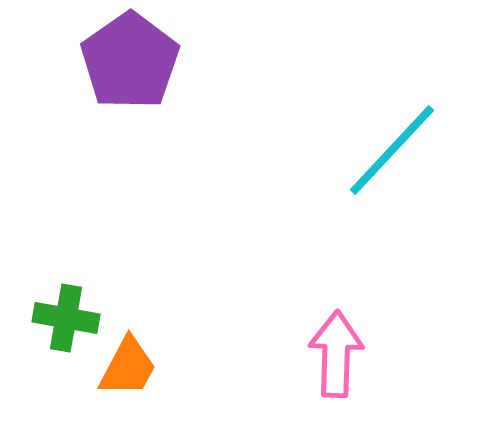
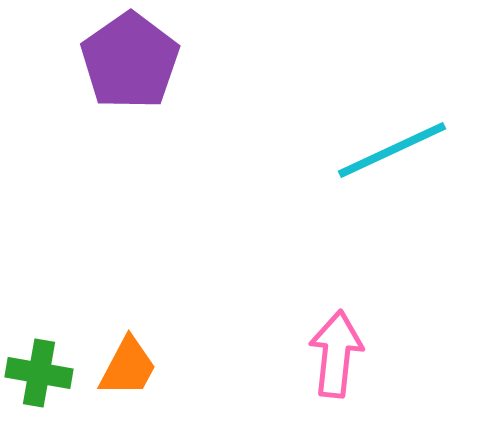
cyan line: rotated 22 degrees clockwise
green cross: moved 27 px left, 55 px down
pink arrow: rotated 4 degrees clockwise
